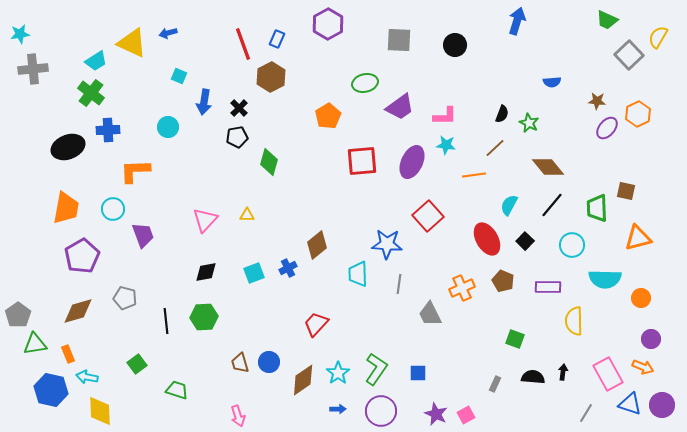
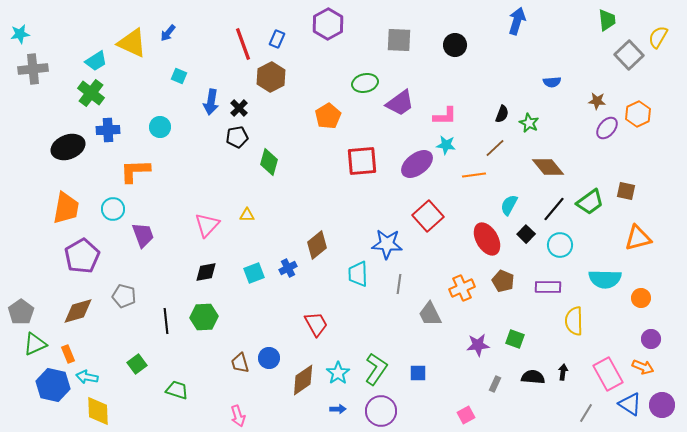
green trapezoid at (607, 20): rotated 120 degrees counterclockwise
blue arrow at (168, 33): rotated 36 degrees counterclockwise
blue arrow at (204, 102): moved 7 px right
purple trapezoid at (400, 107): moved 4 px up
cyan circle at (168, 127): moved 8 px left
purple ellipse at (412, 162): moved 5 px right, 2 px down; rotated 28 degrees clockwise
black line at (552, 205): moved 2 px right, 4 px down
green trapezoid at (597, 208): moved 7 px left, 6 px up; rotated 124 degrees counterclockwise
pink triangle at (205, 220): moved 2 px right, 5 px down
black square at (525, 241): moved 1 px right, 7 px up
cyan circle at (572, 245): moved 12 px left
gray pentagon at (125, 298): moved 1 px left, 2 px up
gray pentagon at (18, 315): moved 3 px right, 3 px up
red trapezoid at (316, 324): rotated 108 degrees clockwise
green triangle at (35, 344): rotated 15 degrees counterclockwise
blue circle at (269, 362): moved 4 px up
blue hexagon at (51, 390): moved 2 px right, 5 px up
blue triangle at (630, 404): rotated 15 degrees clockwise
yellow diamond at (100, 411): moved 2 px left
purple star at (436, 414): moved 42 px right, 69 px up; rotated 30 degrees counterclockwise
